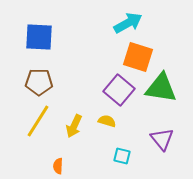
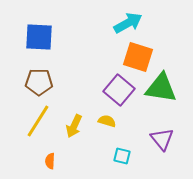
orange semicircle: moved 8 px left, 5 px up
